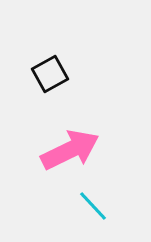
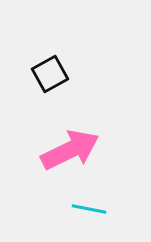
cyan line: moved 4 px left, 3 px down; rotated 36 degrees counterclockwise
